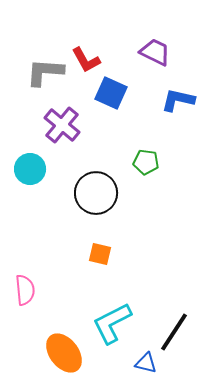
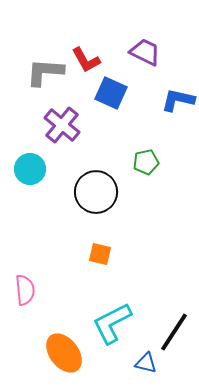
purple trapezoid: moved 10 px left
green pentagon: rotated 20 degrees counterclockwise
black circle: moved 1 px up
